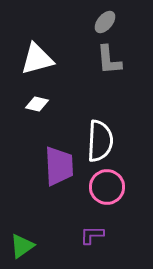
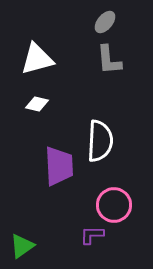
pink circle: moved 7 px right, 18 px down
